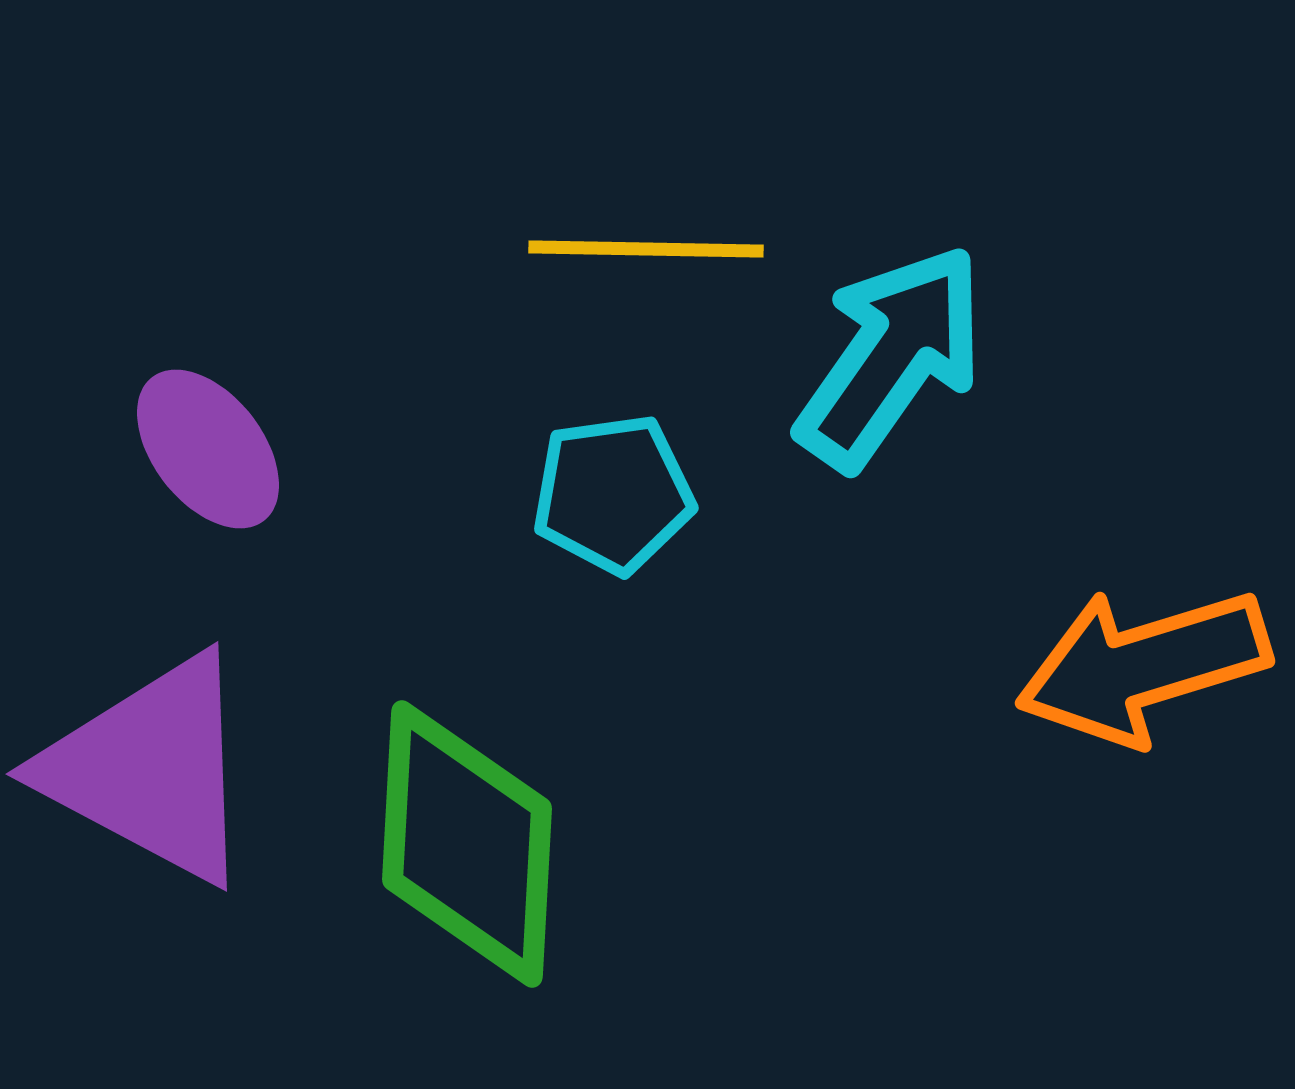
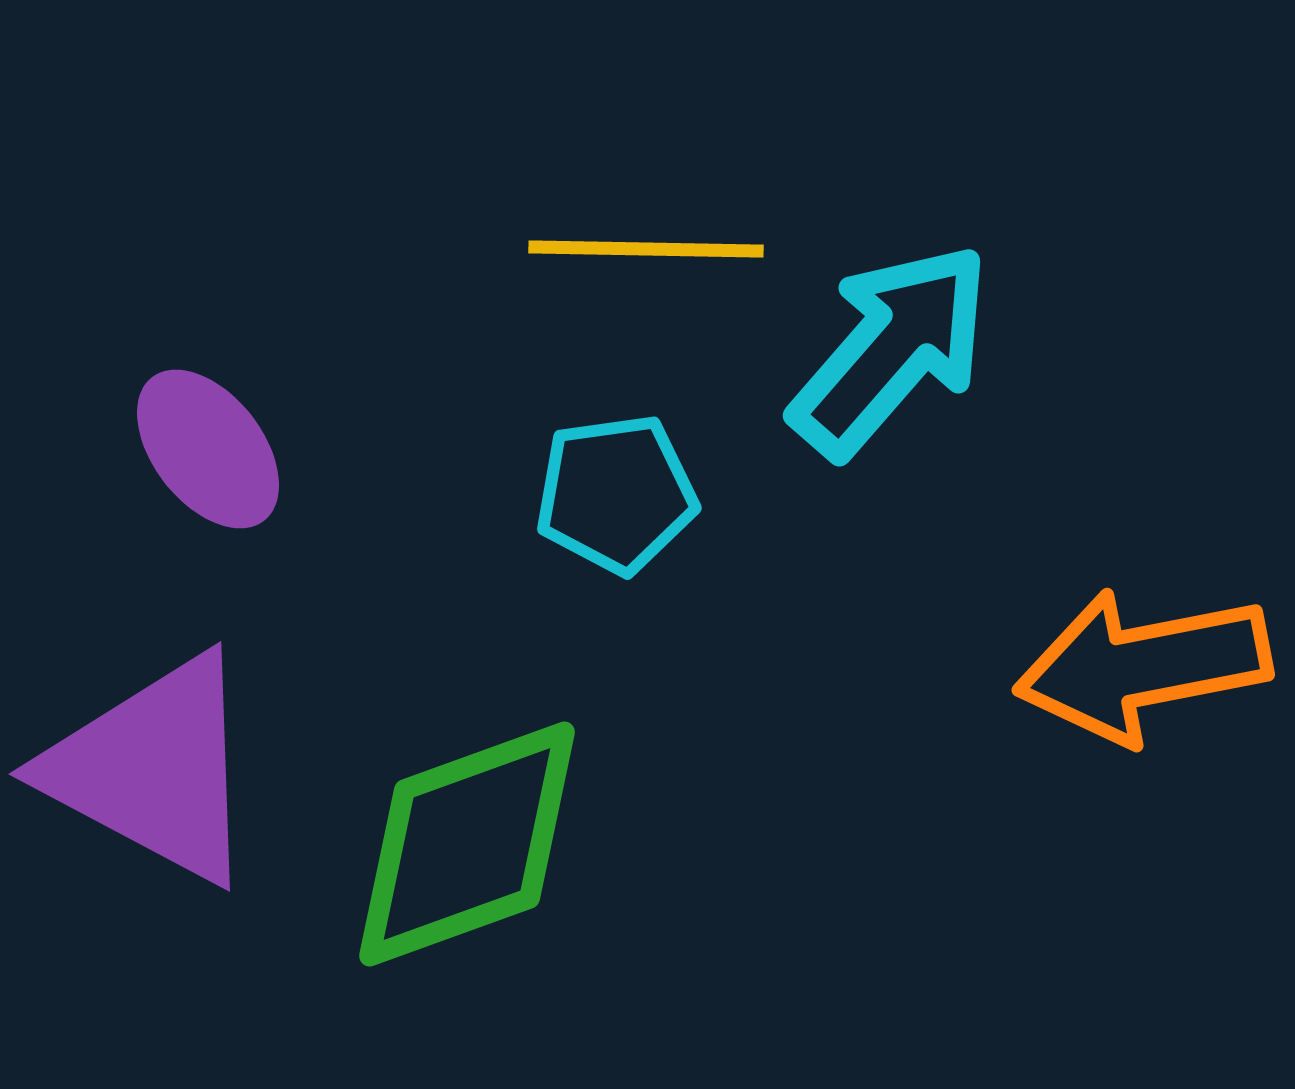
cyan arrow: moved 7 px up; rotated 6 degrees clockwise
cyan pentagon: moved 3 px right
orange arrow: rotated 6 degrees clockwise
purple triangle: moved 3 px right
green diamond: rotated 67 degrees clockwise
